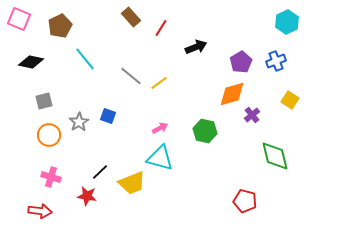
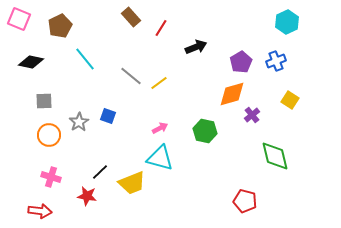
gray square: rotated 12 degrees clockwise
